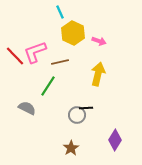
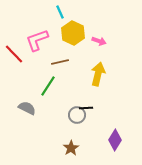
pink L-shape: moved 2 px right, 12 px up
red line: moved 1 px left, 2 px up
